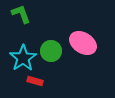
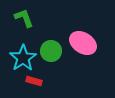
green L-shape: moved 3 px right, 4 px down
red rectangle: moved 1 px left
